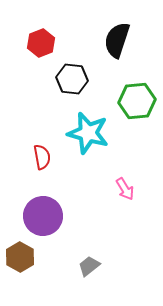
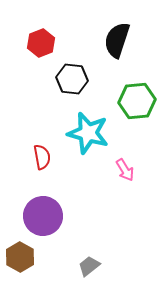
pink arrow: moved 19 px up
